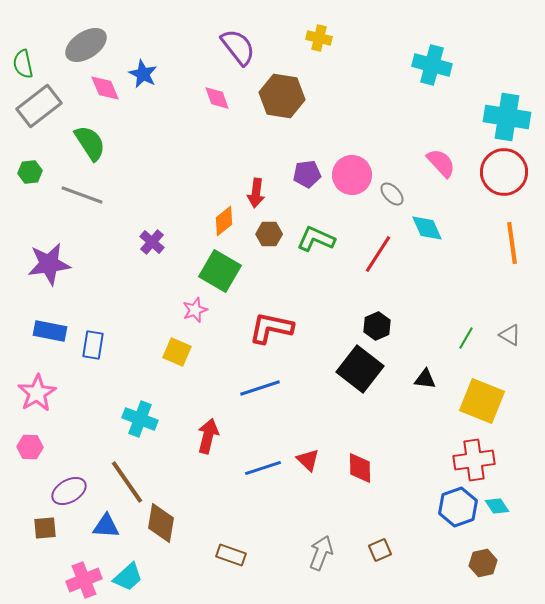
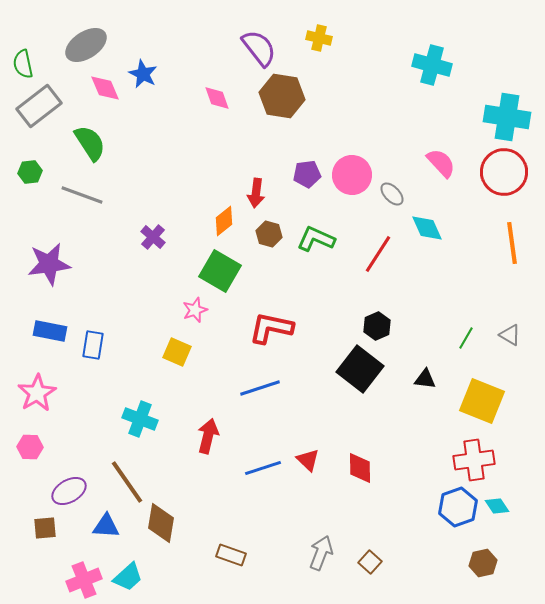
purple semicircle at (238, 47): moved 21 px right, 1 px down
brown hexagon at (269, 234): rotated 15 degrees clockwise
purple cross at (152, 242): moved 1 px right, 5 px up
brown square at (380, 550): moved 10 px left, 12 px down; rotated 25 degrees counterclockwise
